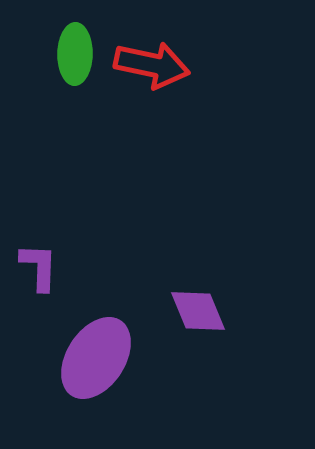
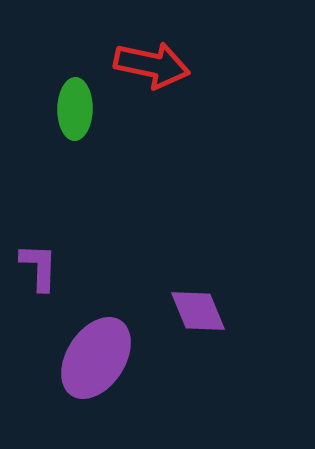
green ellipse: moved 55 px down
